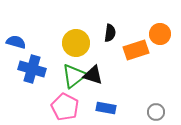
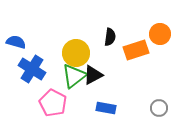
black semicircle: moved 4 px down
yellow circle: moved 10 px down
blue cross: rotated 16 degrees clockwise
black triangle: rotated 45 degrees counterclockwise
pink pentagon: moved 12 px left, 4 px up
gray circle: moved 3 px right, 4 px up
